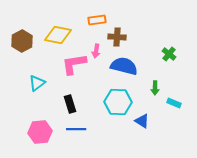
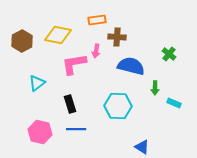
blue semicircle: moved 7 px right
cyan hexagon: moved 4 px down
blue triangle: moved 26 px down
pink hexagon: rotated 20 degrees clockwise
